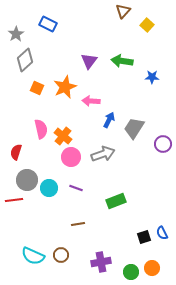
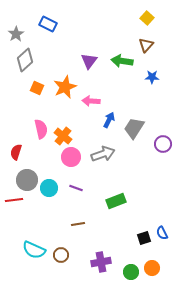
brown triangle: moved 23 px right, 34 px down
yellow square: moved 7 px up
black square: moved 1 px down
cyan semicircle: moved 1 px right, 6 px up
